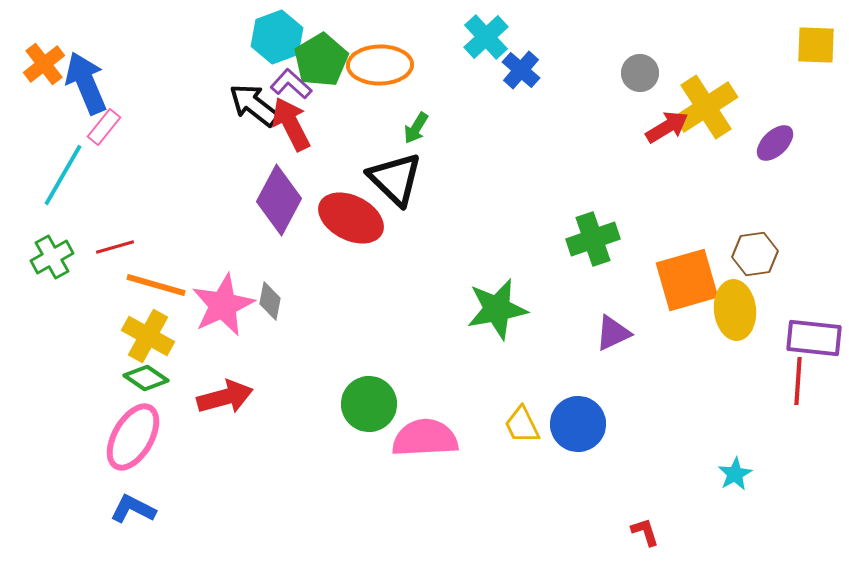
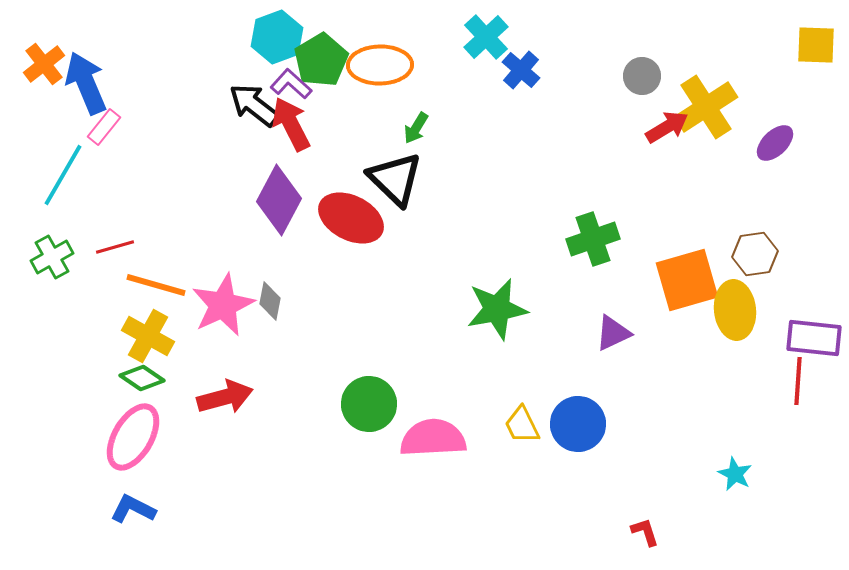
gray circle at (640, 73): moved 2 px right, 3 px down
green diamond at (146, 378): moved 4 px left
pink semicircle at (425, 438): moved 8 px right
cyan star at (735, 474): rotated 16 degrees counterclockwise
